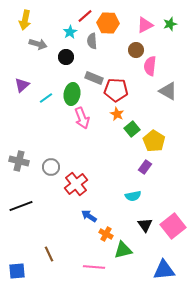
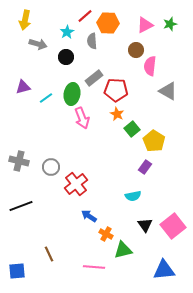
cyan star: moved 3 px left
gray rectangle: rotated 60 degrees counterclockwise
purple triangle: moved 1 px right, 2 px down; rotated 28 degrees clockwise
